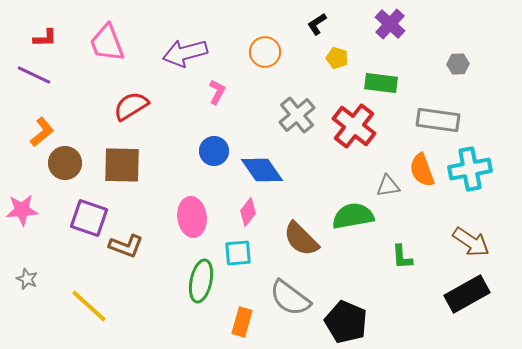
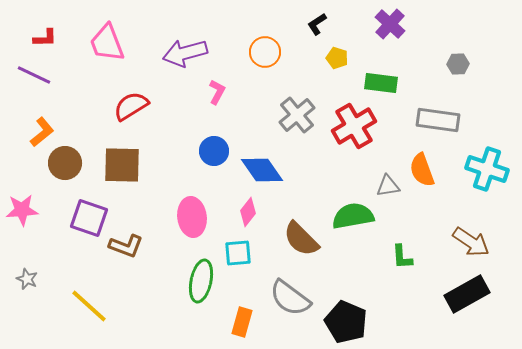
red cross: rotated 21 degrees clockwise
cyan cross: moved 17 px right; rotated 30 degrees clockwise
